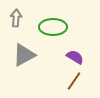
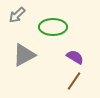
gray arrow: moved 1 px right, 3 px up; rotated 138 degrees counterclockwise
